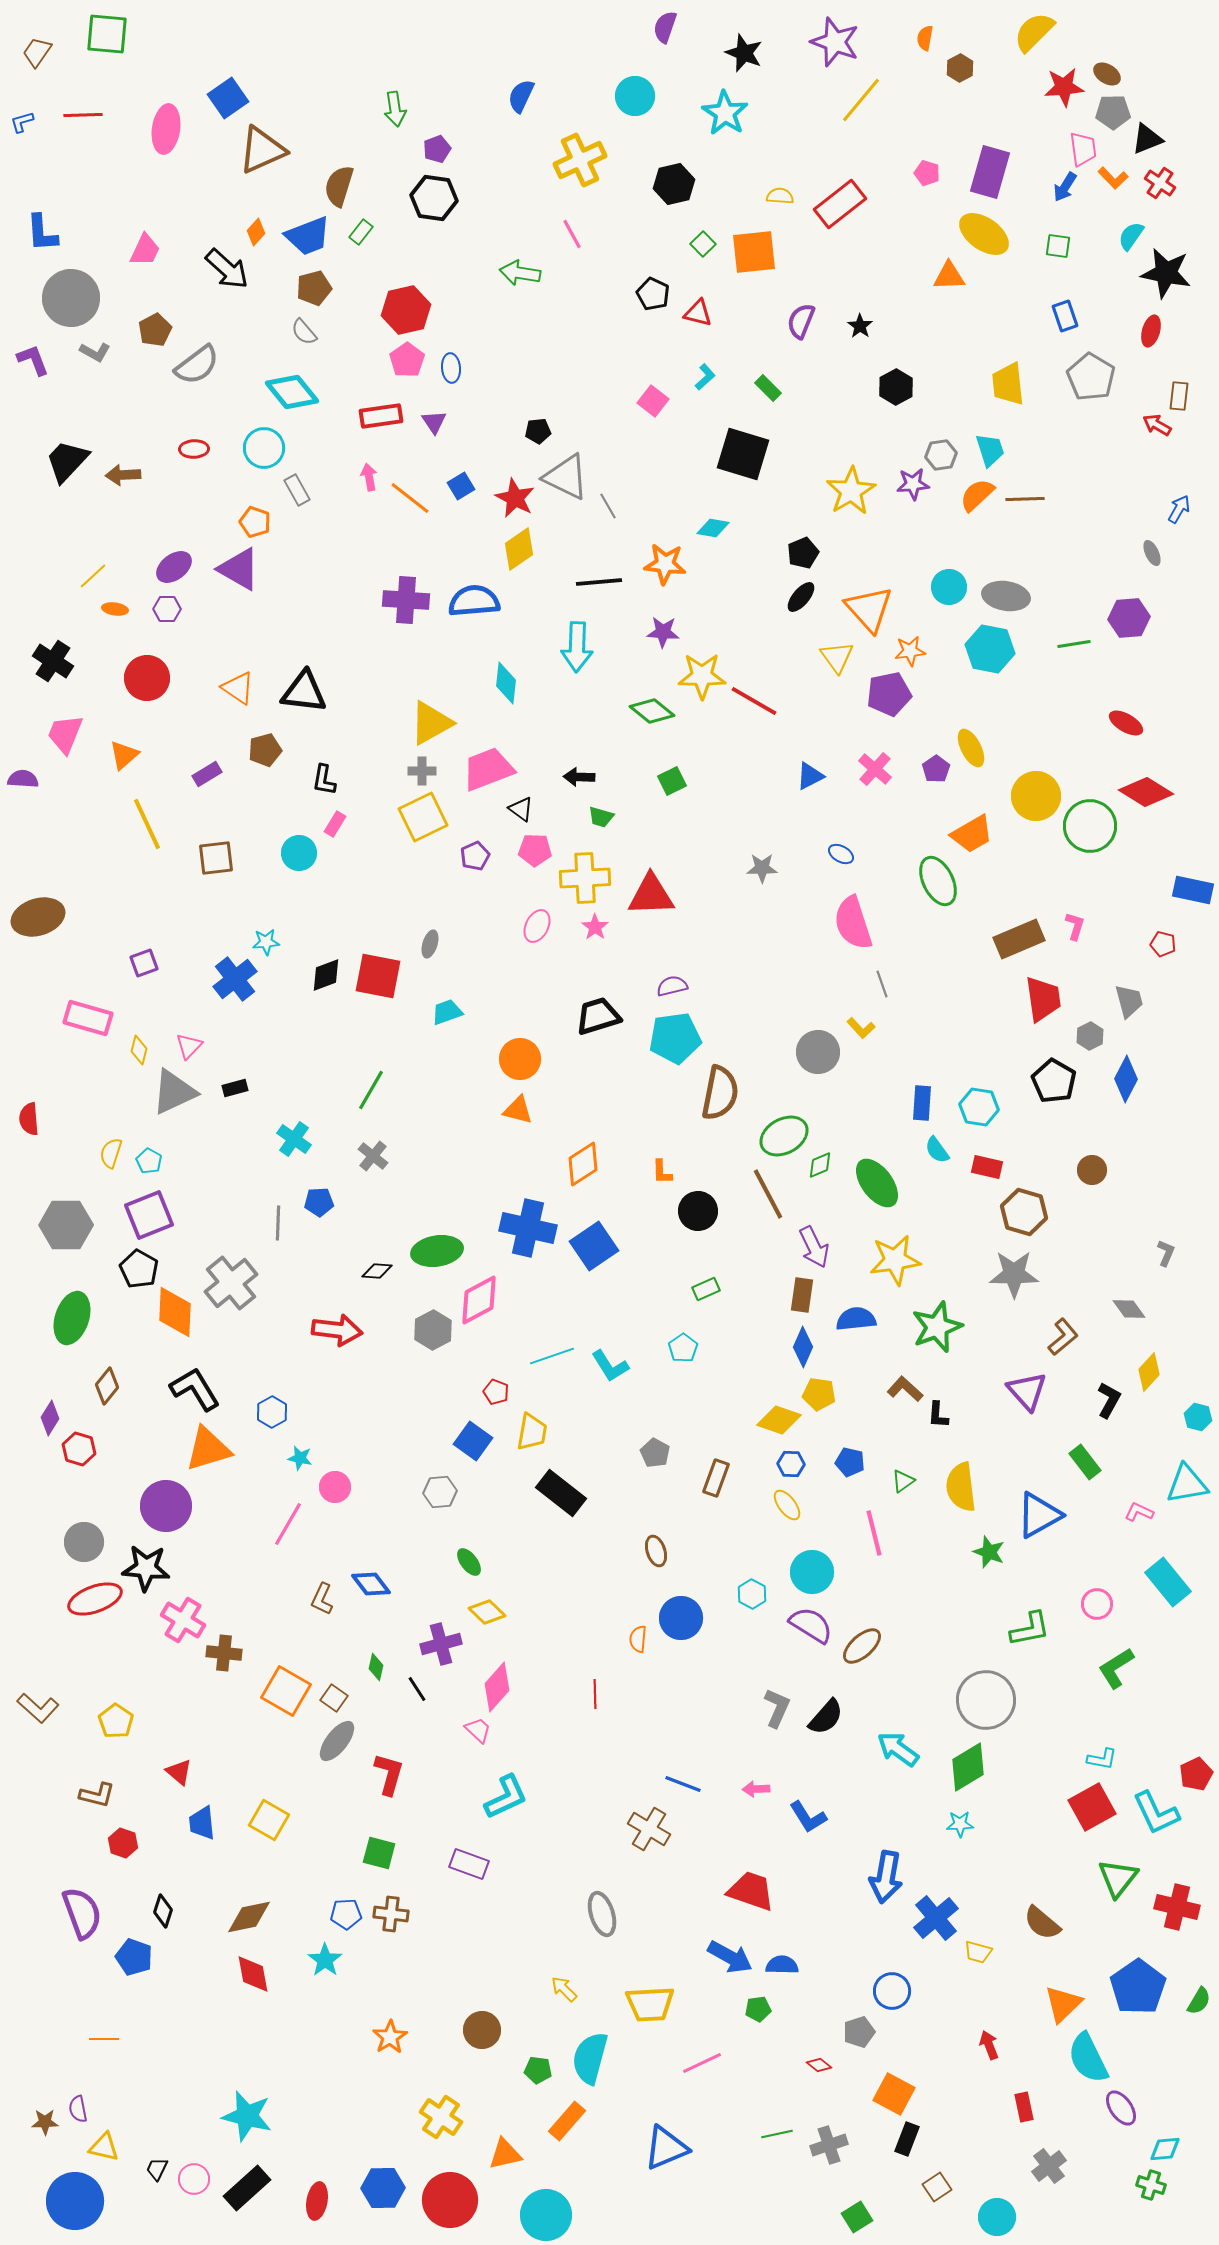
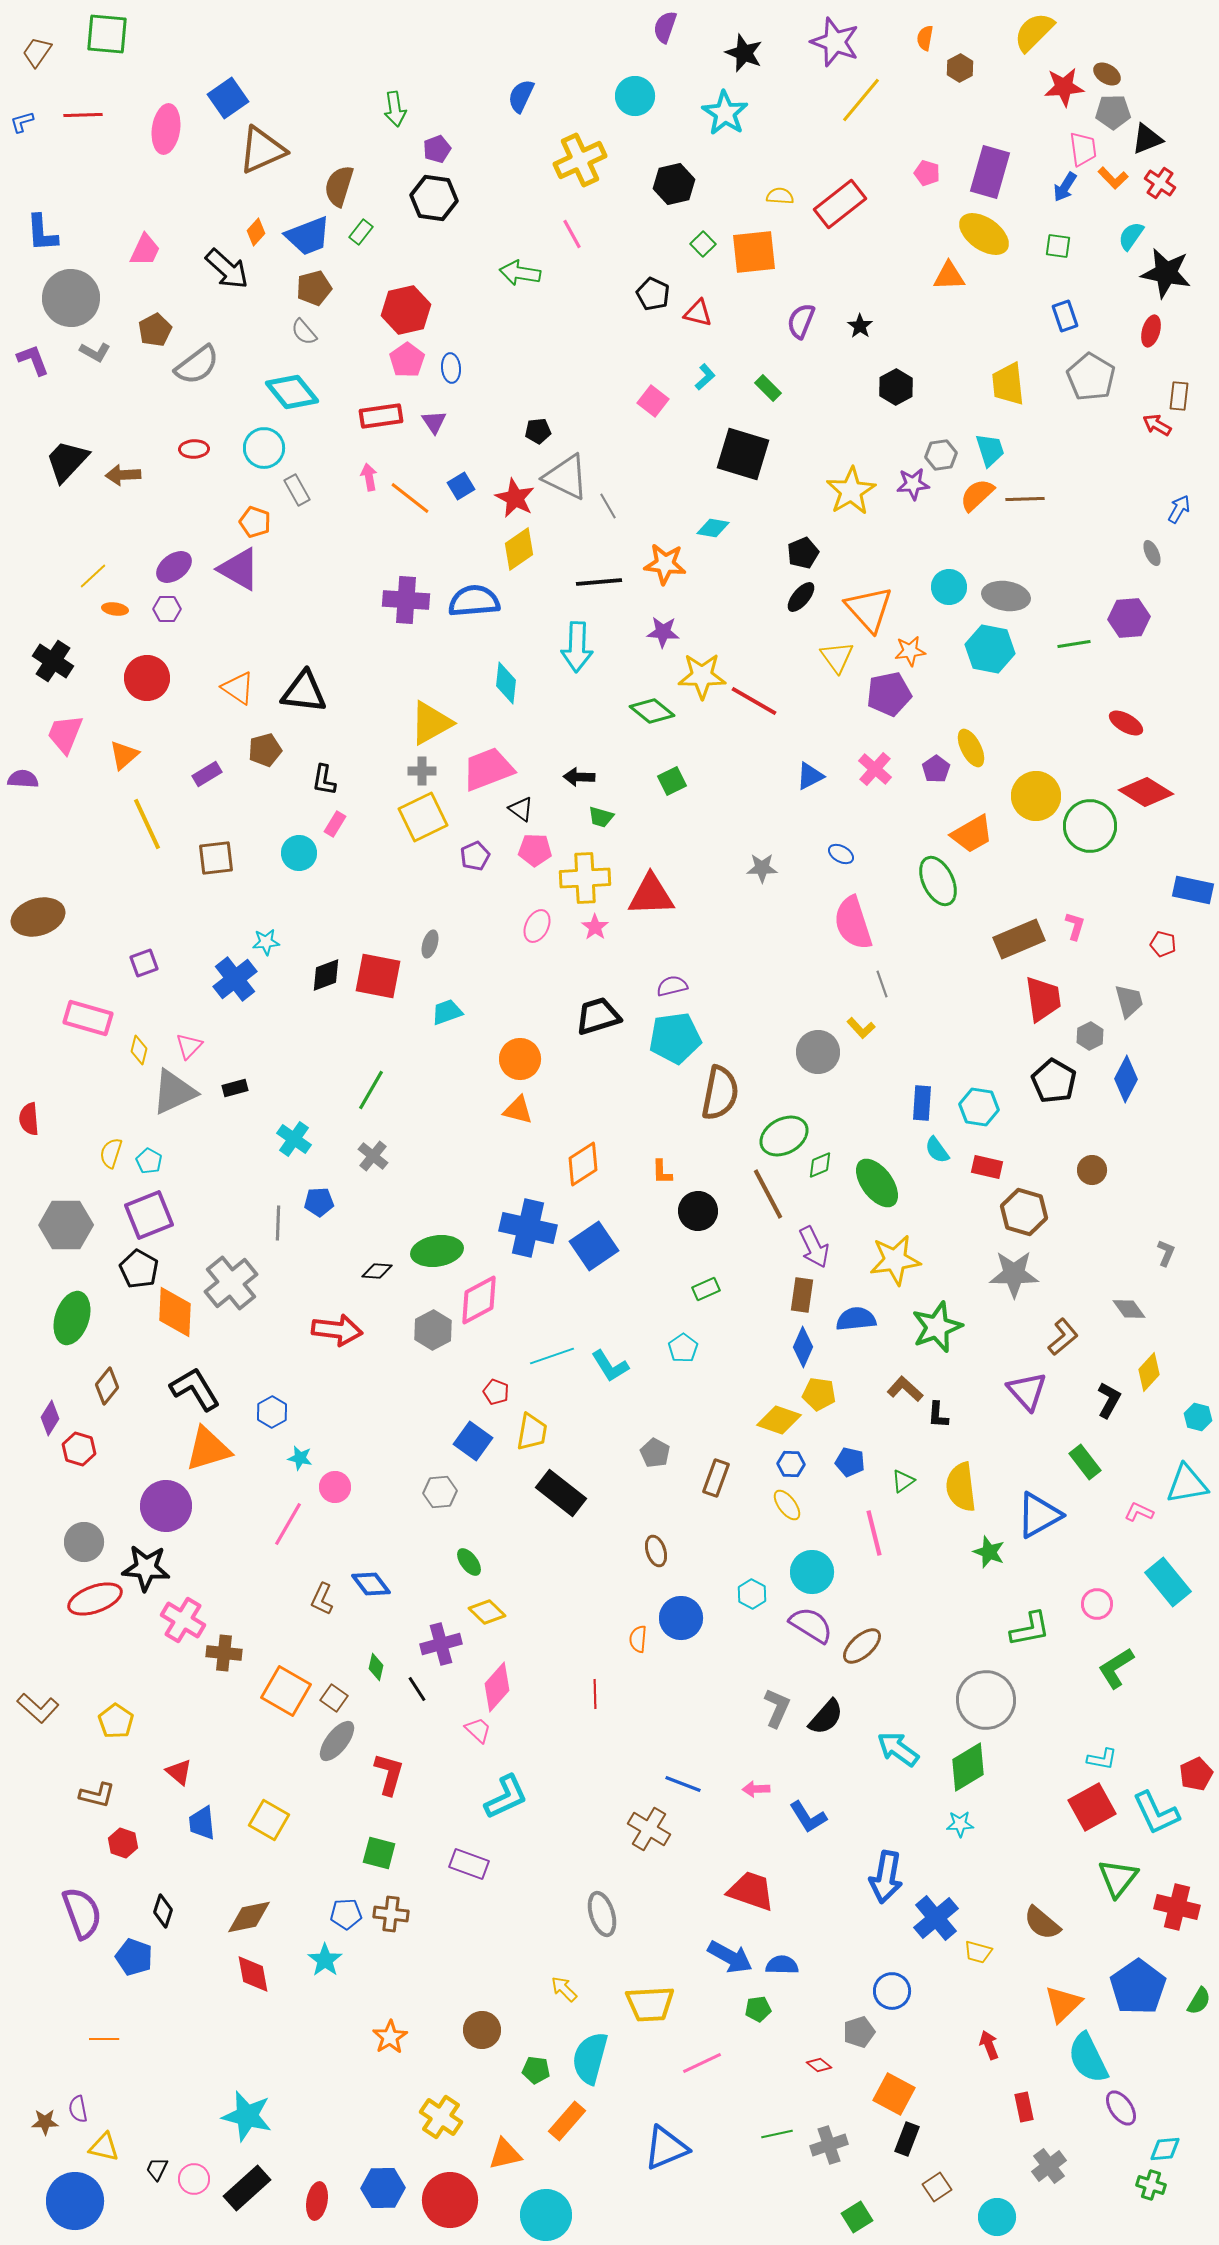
green pentagon at (538, 2070): moved 2 px left
